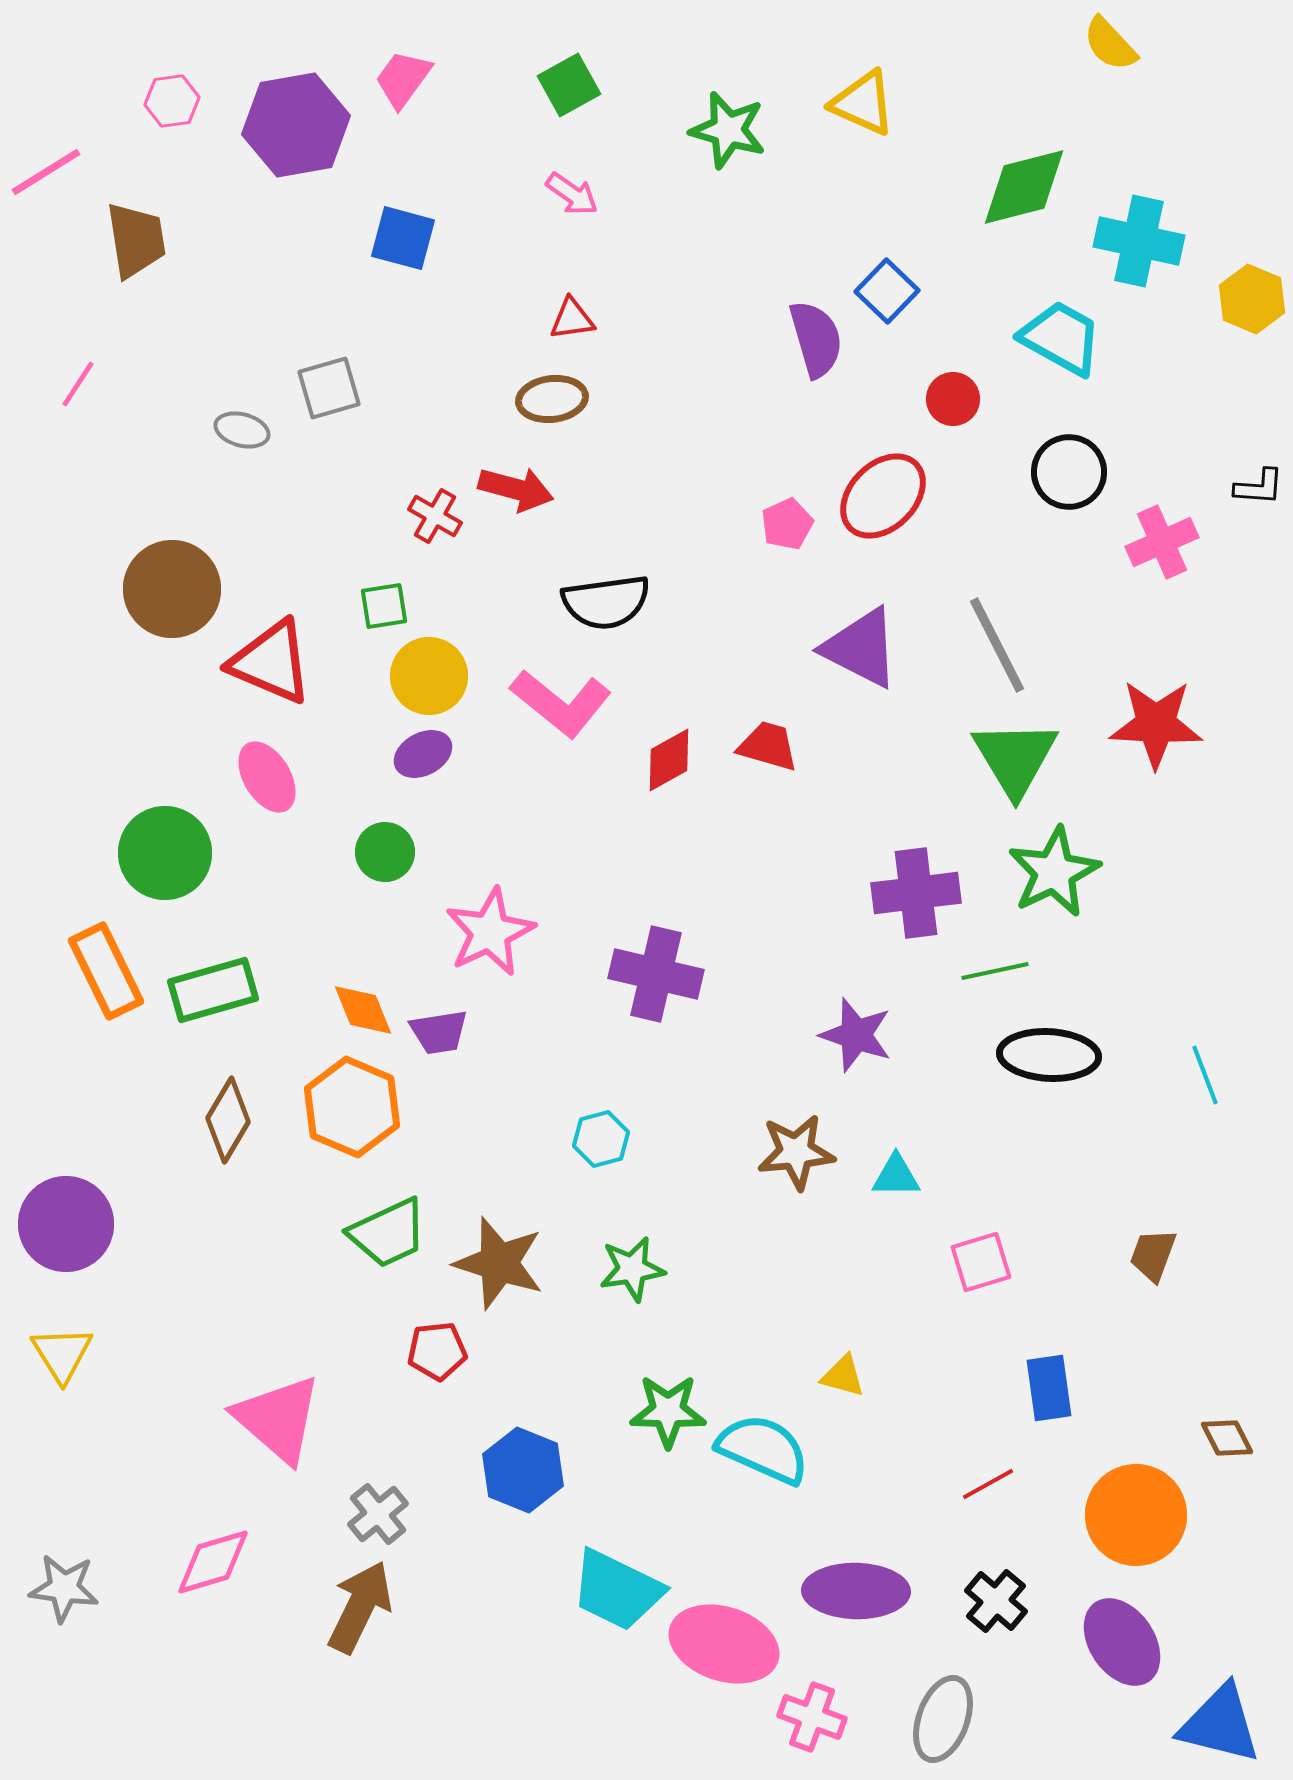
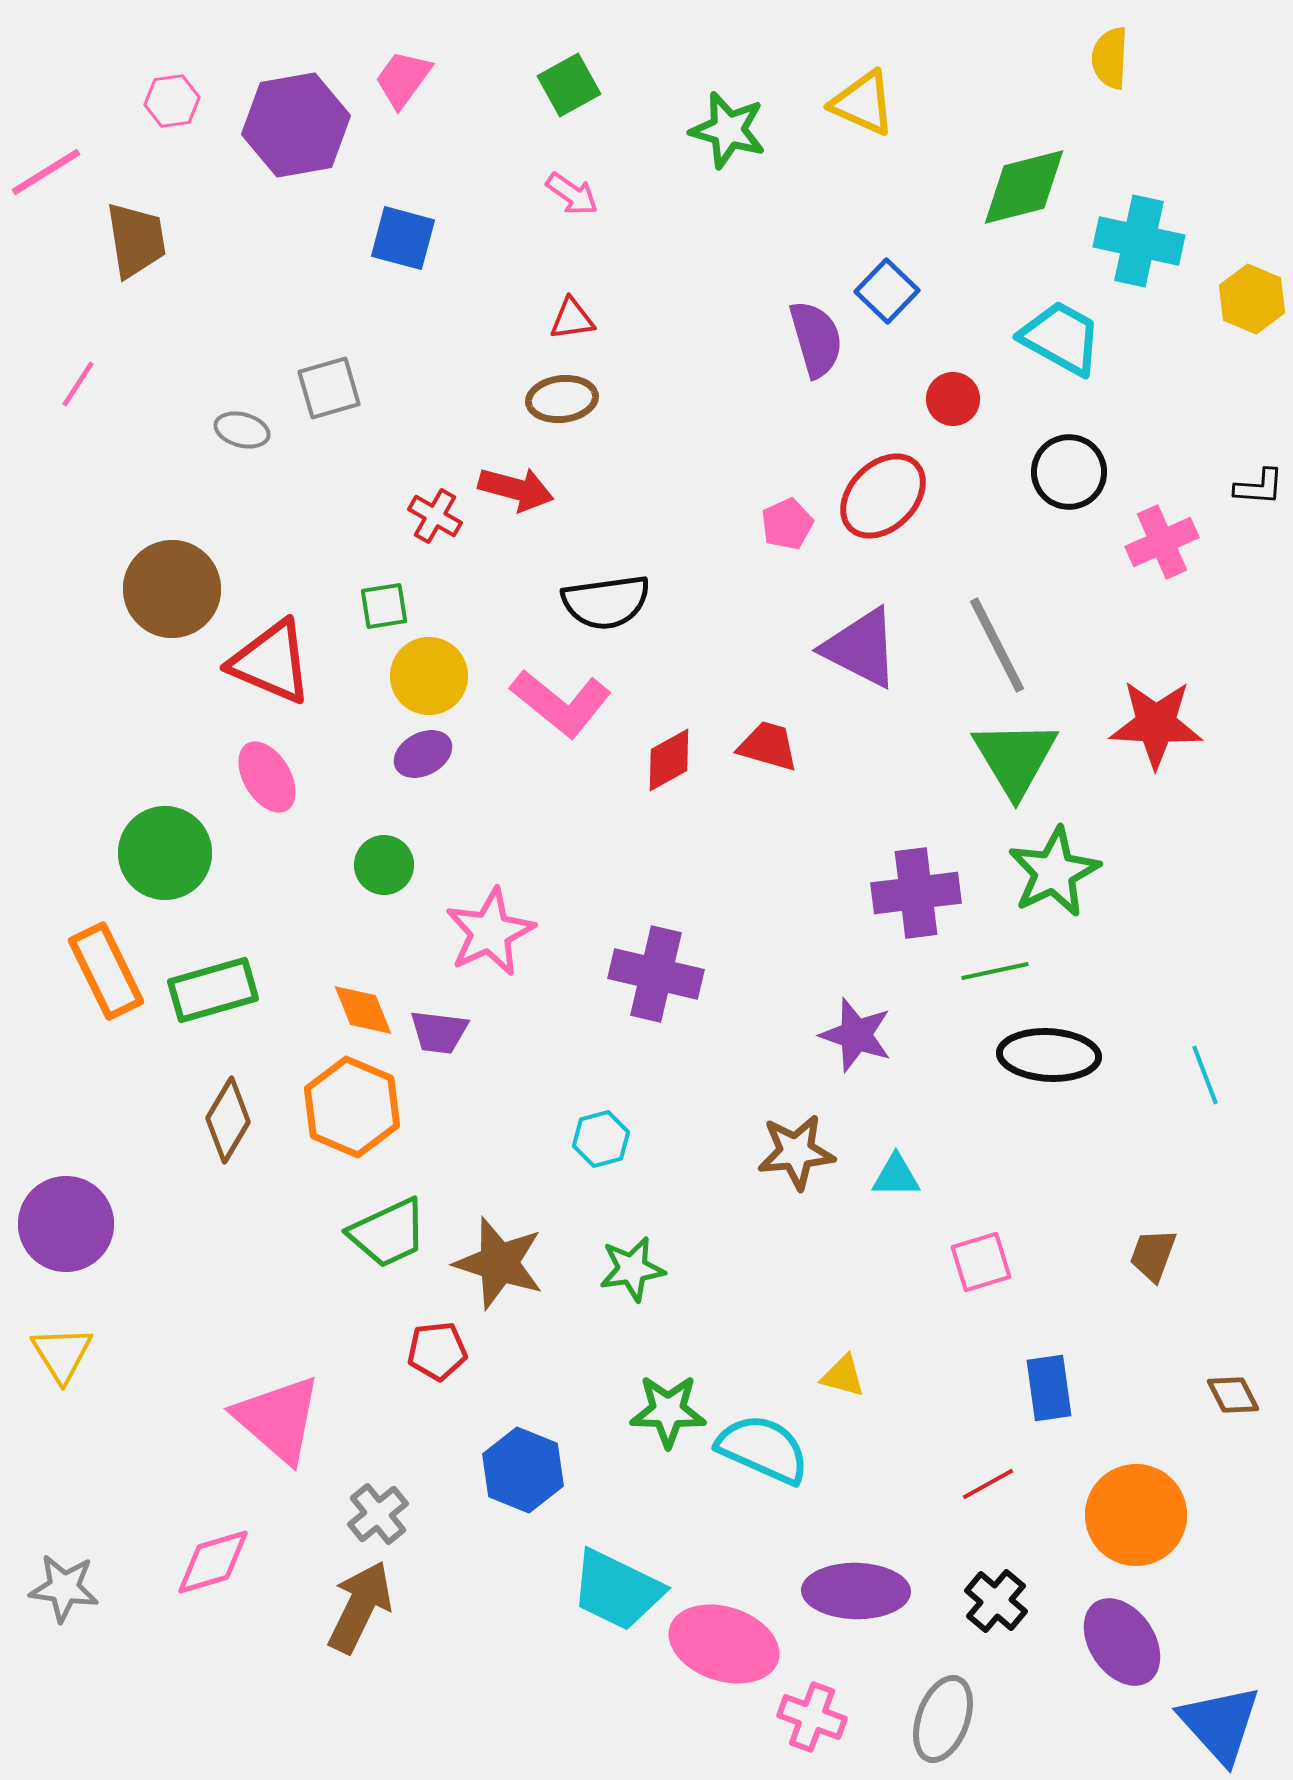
yellow semicircle at (1110, 44): moved 14 px down; rotated 46 degrees clockwise
brown ellipse at (552, 399): moved 10 px right
green circle at (385, 852): moved 1 px left, 13 px down
purple trapezoid at (439, 1032): rotated 16 degrees clockwise
brown diamond at (1227, 1438): moved 6 px right, 43 px up
blue triangle at (1220, 1724): rotated 34 degrees clockwise
